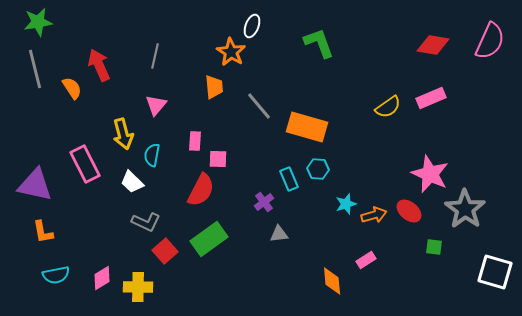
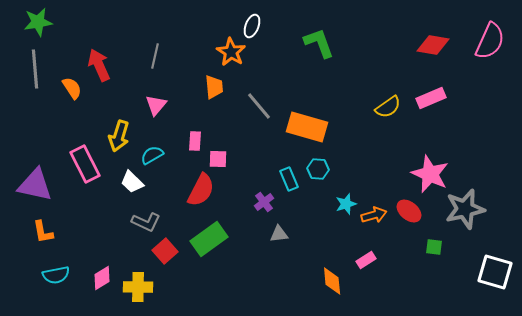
gray line at (35, 69): rotated 9 degrees clockwise
yellow arrow at (123, 134): moved 4 px left, 2 px down; rotated 32 degrees clockwise
cyan semicircle at (152, 155): rotated 50 degrees clockwise
gray star at (465, 209): rotated 24 degrees clockwise
